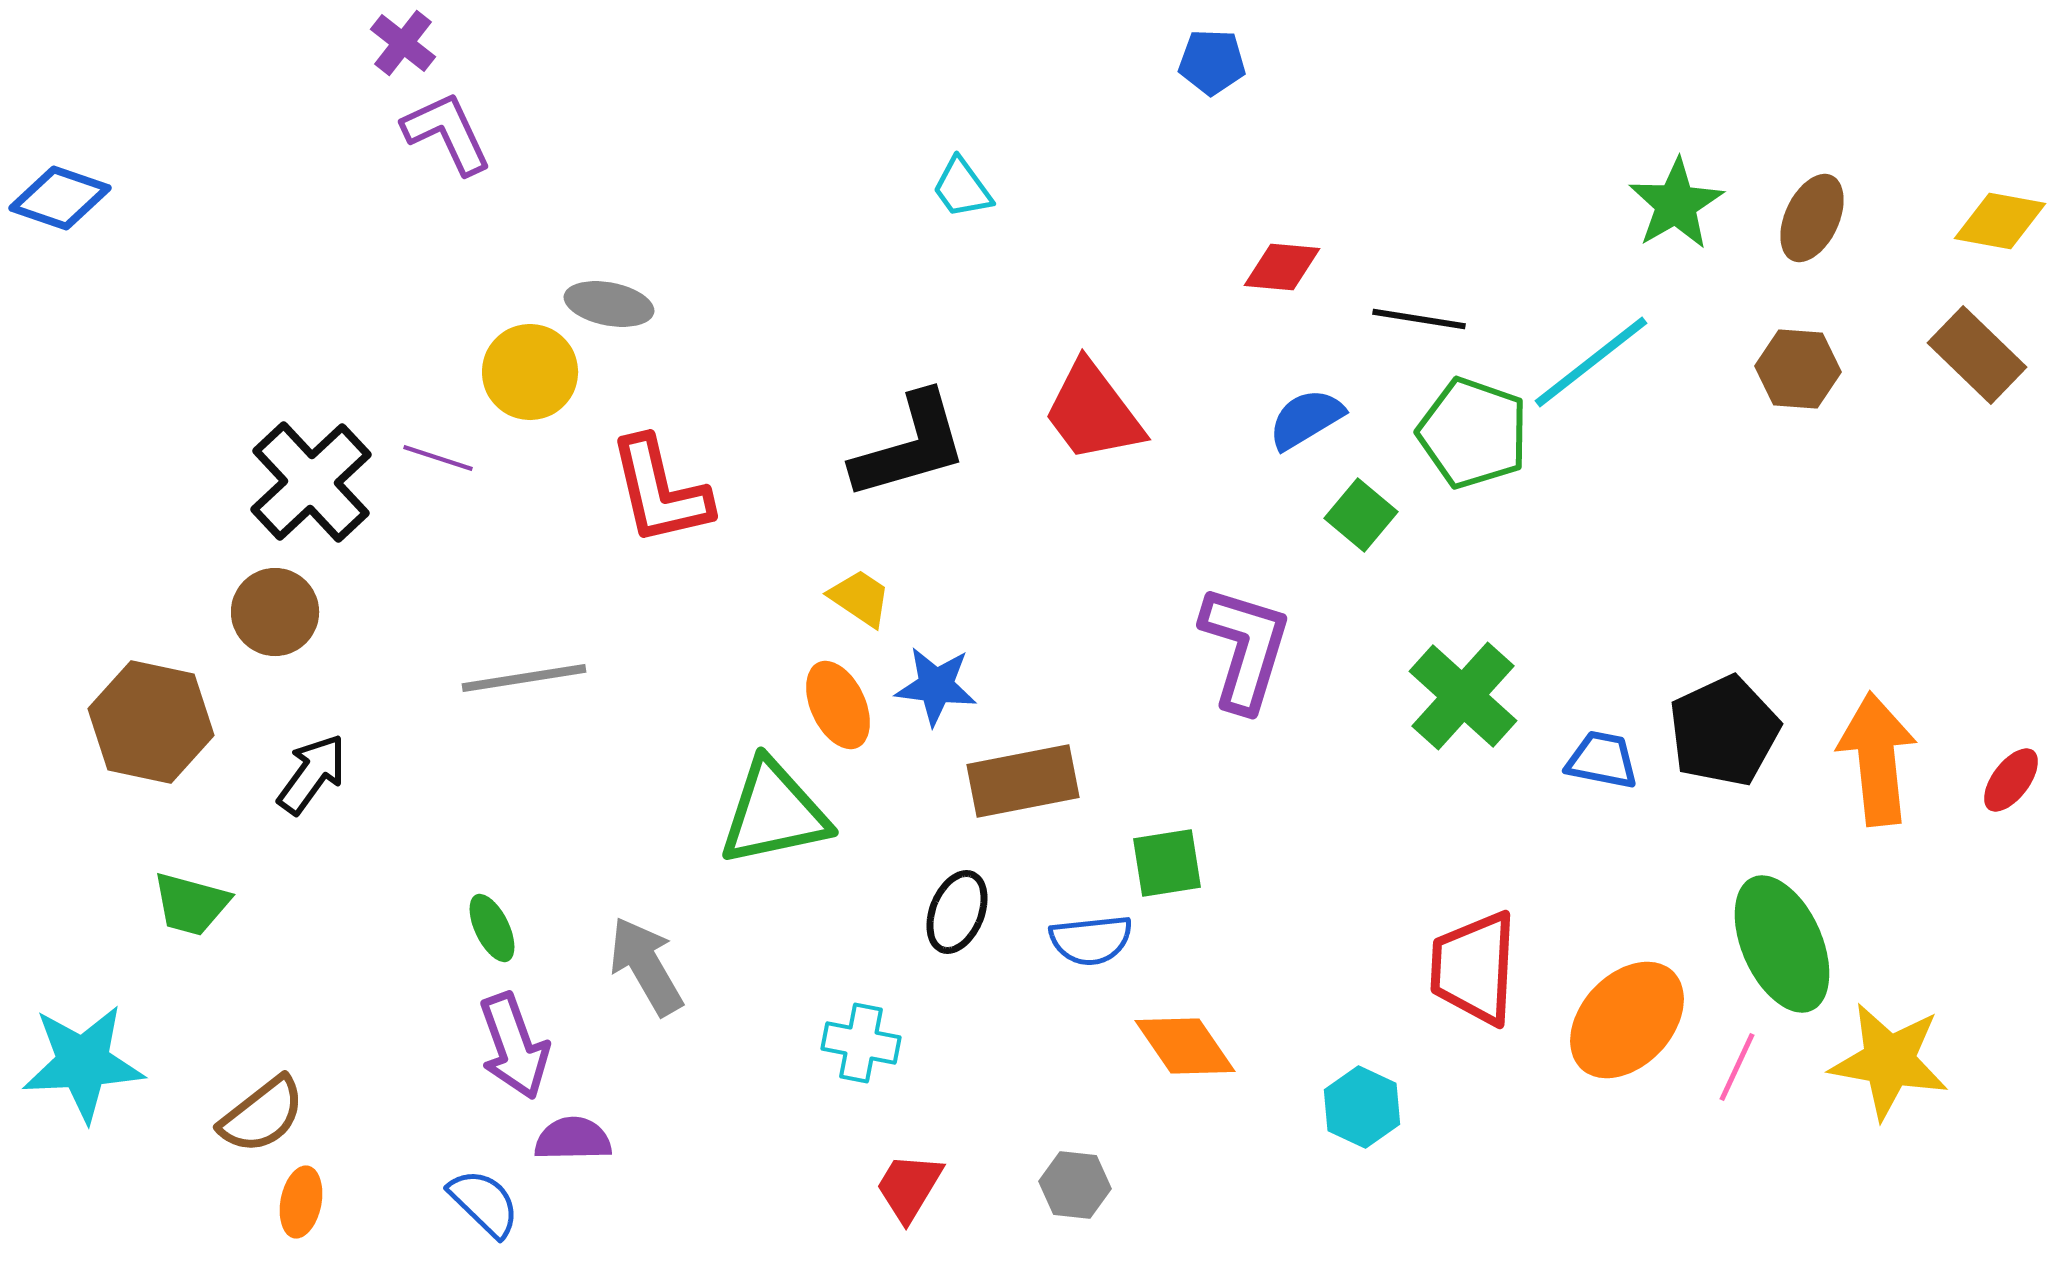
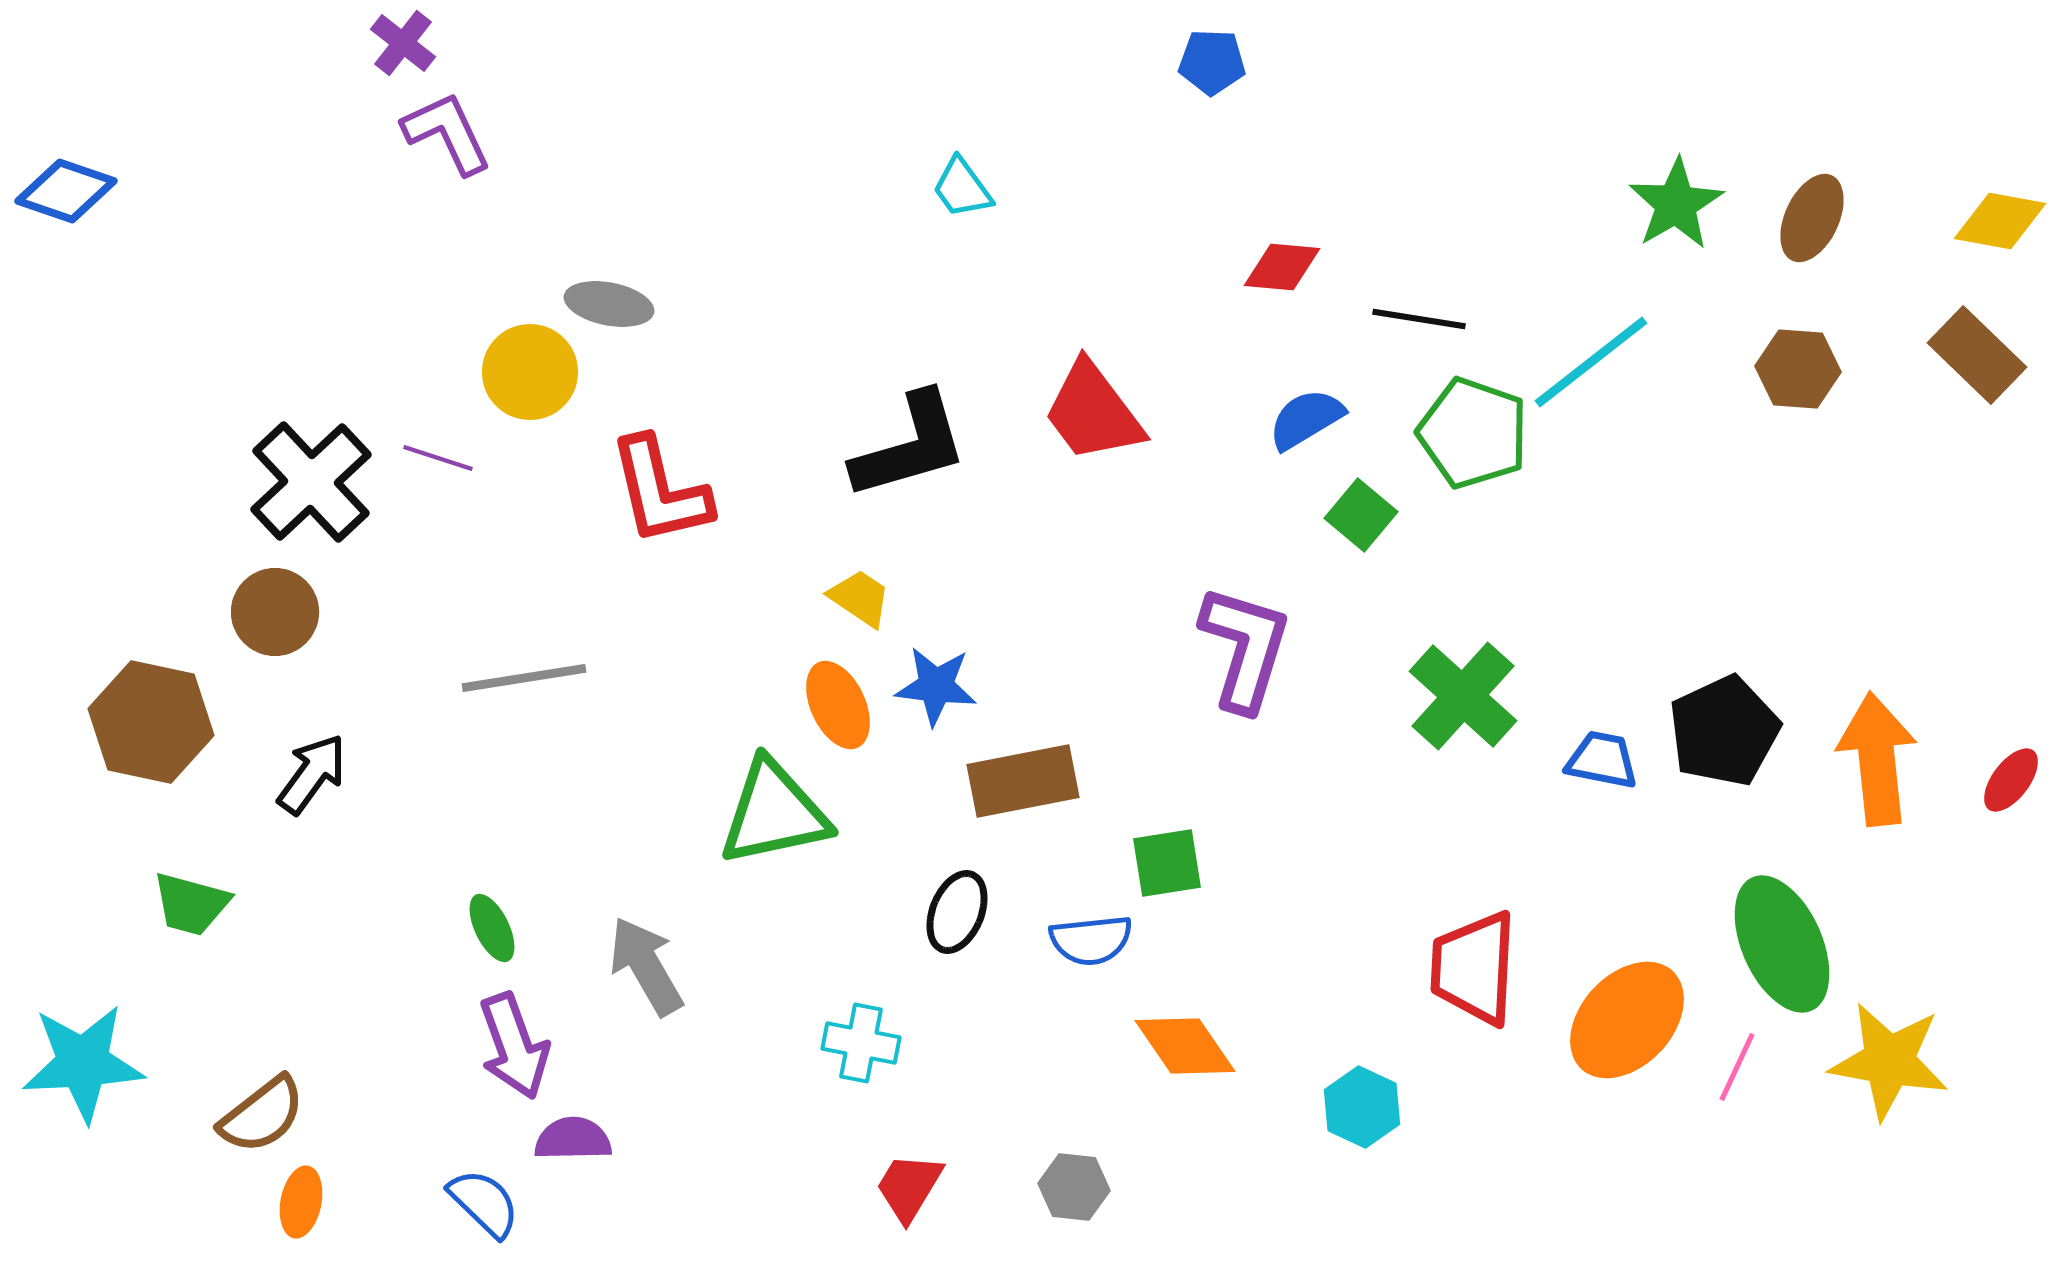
blue diamond at (60, 198): moved 6 px right, 7 px up
gray hexagon at (1075, 1185): moved 1 px left, 2 px down
